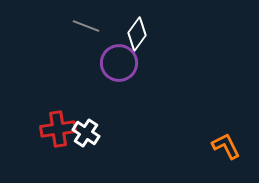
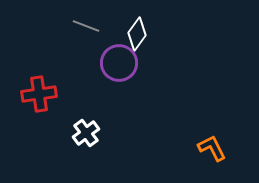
red cross: moved 19 px left, 35 px up
white cross: rotated 20 degrees clockwise
orange L-shape: moved 14 px left, 2 px down
